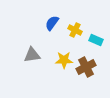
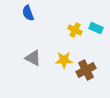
blue semicircle: moved 24 px left, 10 px up; rotated 56 degrees counterclockwise
cyan rectangle: moved 12 px up
gray triangle: moved 1 px right, 3 px down; rotated 36 degrees clockwise
brown cross: moved 3 px down
